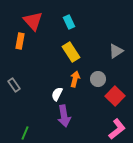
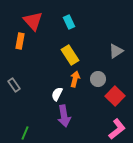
yellow rectangle: moved 1 px left, 3 px down
